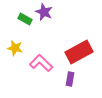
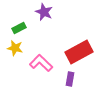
green rectangle: moved 6 px left, 9 px down; rotated 56 degrees counterclockwise
